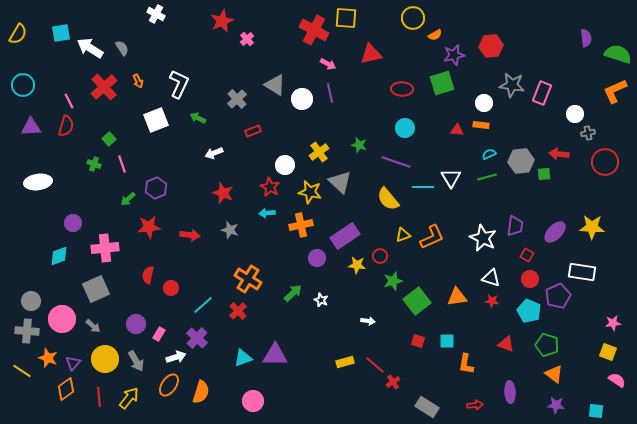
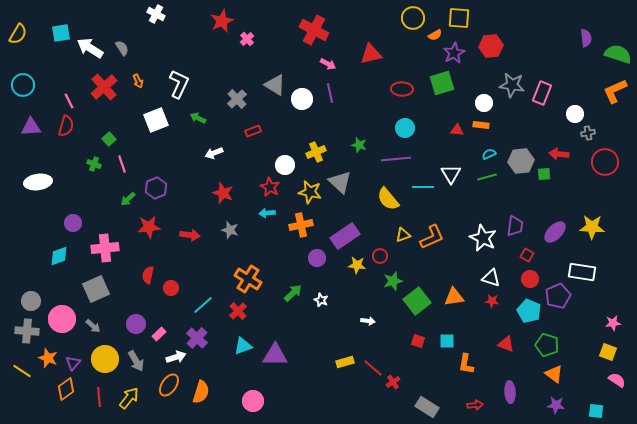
yellow square at (346, 18): moved 113 px right
purple star at (454, 55): moved 2 px up; rotated 15 degrees counterclockwise
yellow cross at (319, 152): moved 3 px left; rotated 12 degrees clockwise
purple line at (396, 162): moved 3 px up; rotated 24 degrees counterclockwise
white triangle at (451, 178): moved 4 px up
orange triangle at (457, 297): moved 3 px left
pink rectangle at (159, 334): rotated 16 degrees clockwise
cyan triangle at (243, 358): moved 12 px up
red line at (375, 365): moved 2 px left, 3 px down
